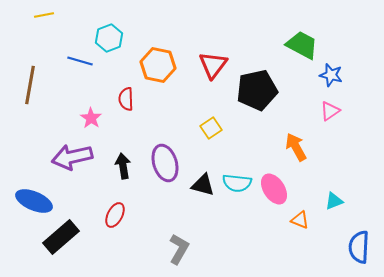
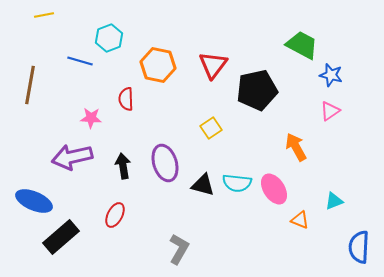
pink star: rotated 30 degrees counterclockwise
